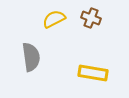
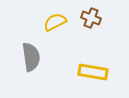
yellow semicircle: moved 1 px right, 3 px down
yellow rectangle: moved 1 px up
